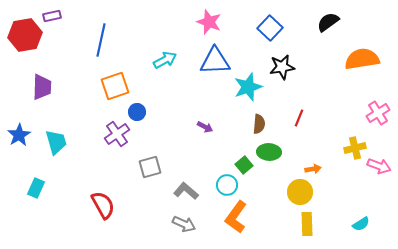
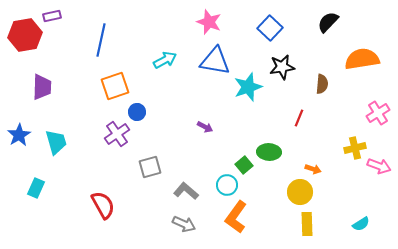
black semicircle: rotated 10 degrees counterclockwise
blue triangle: rotated 12 degrees clockwise
brown semicircle: moved 63 px right, 40 px up
orange arrow: rotated 28 degrees clockwise
